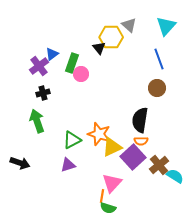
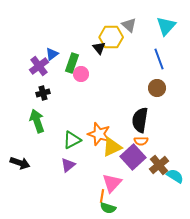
purple triangle: rotated 21 degrees counterclockwise
